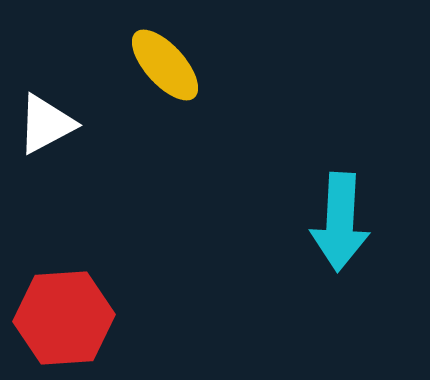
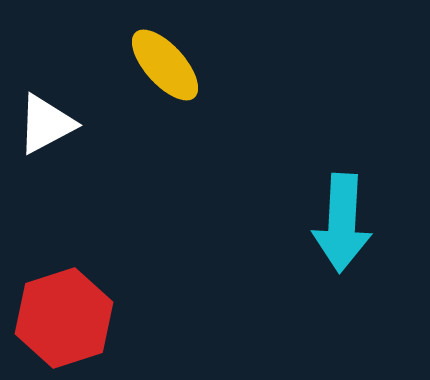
cyan arrow: moved 2 px right, 1 px down
red hexagon: rotated 14 degrees counterclockwise
